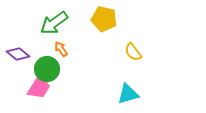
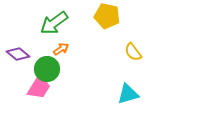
yellow pentagon: moved 3 px right, 3 px up
orange arrow: rotated 91 degrees clockwise
